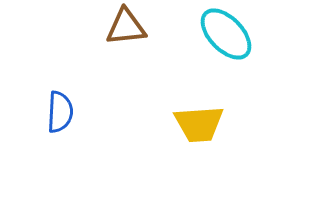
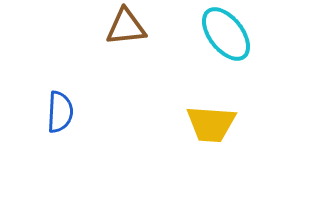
cyan ellipse: rotated 6 degrees clockwise
yellow trapezoid: moved 12 px right; rotated 8 degrees clockwise
